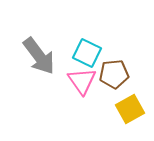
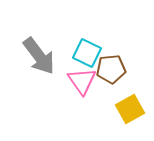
brown pentagon: moved 3 px left, 5 px up
